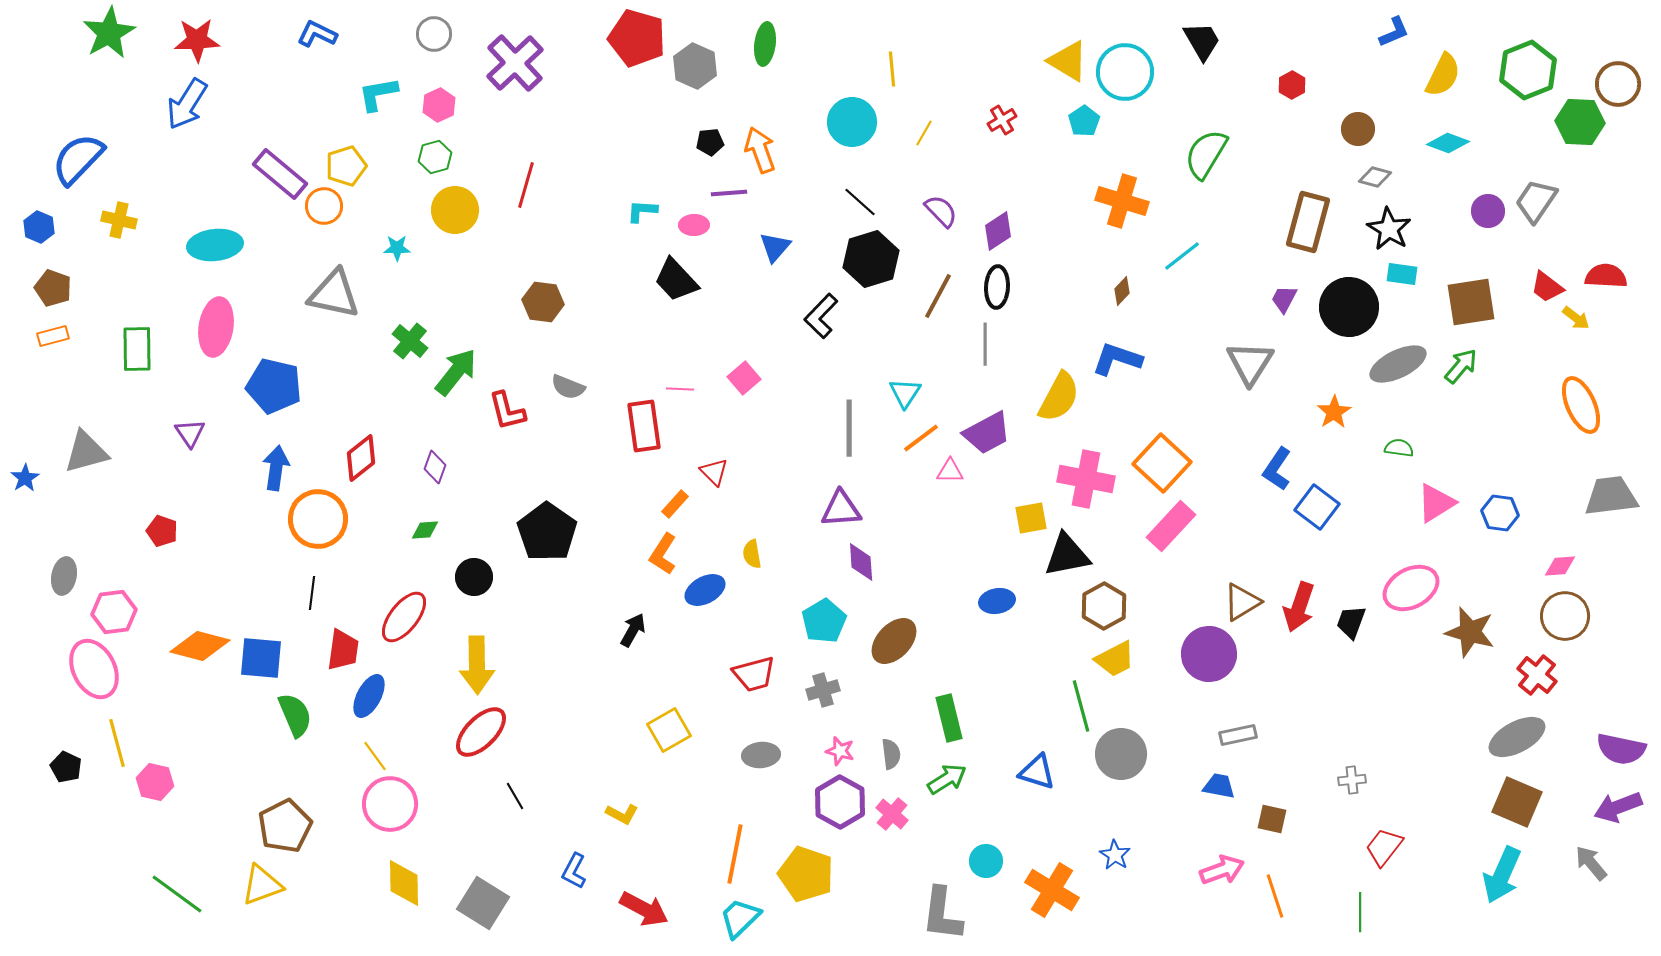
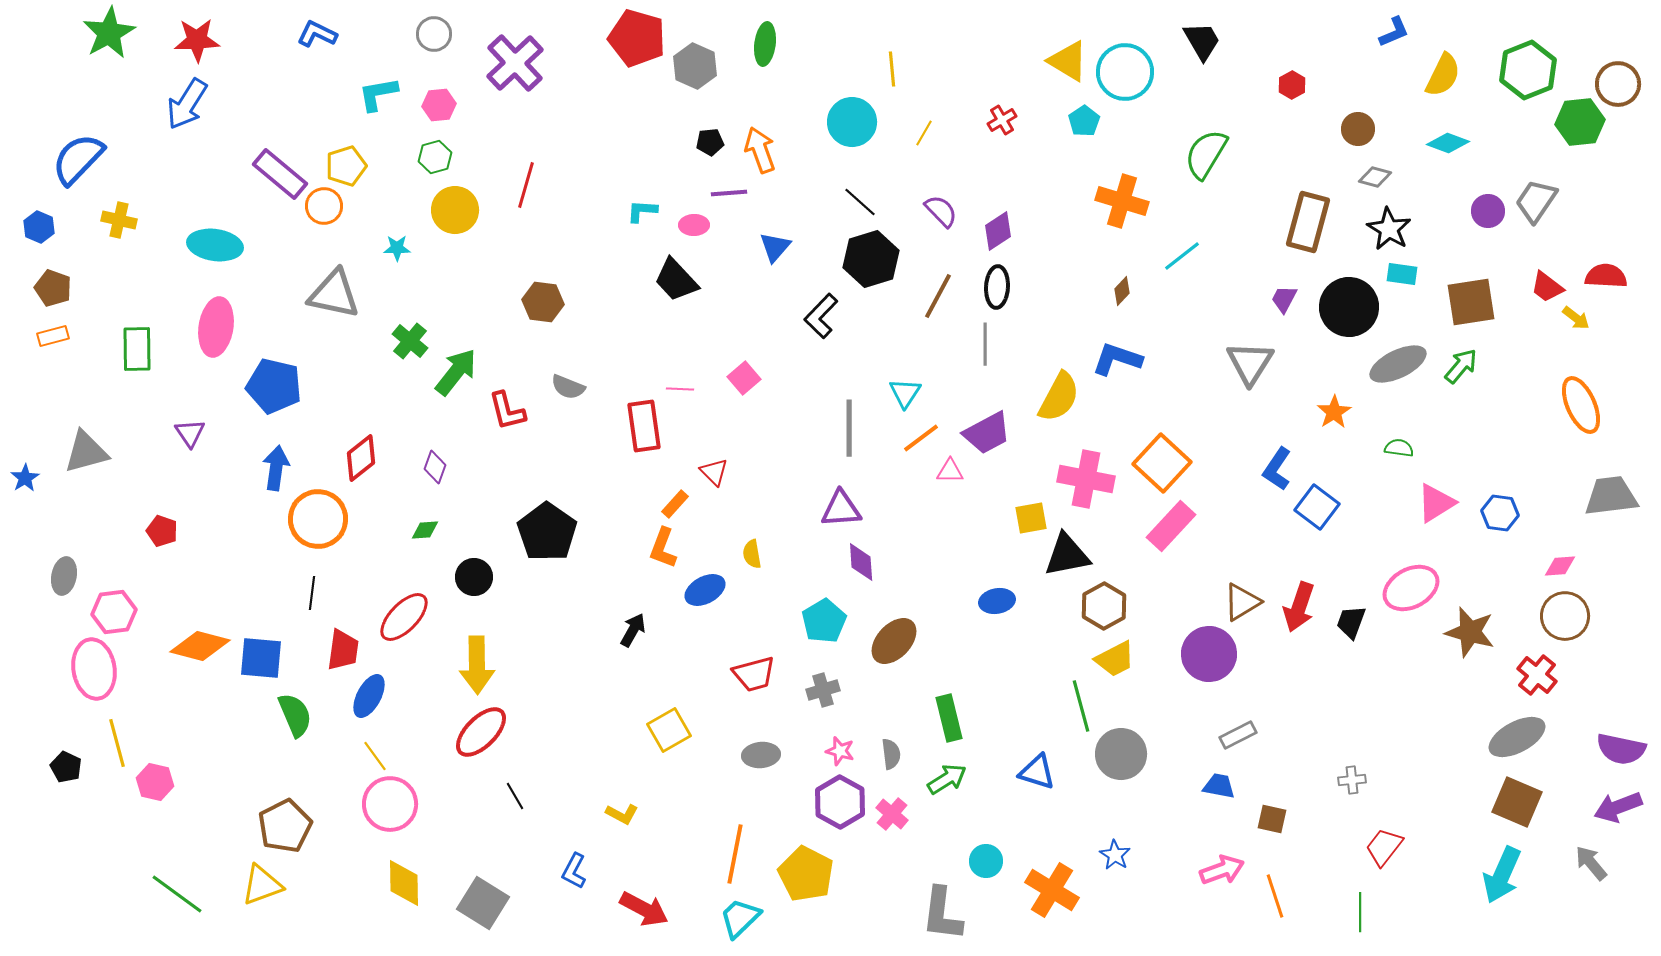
pink hexagon at (439, 105): rotated 20 degrees clockwise
green hexagon at (1580, 122): rotated 9 degrees counterclockwise
cyan ellipse at (215, 245): rotated 14 degrees clockwise
orange L-shape at (663, 554): moved 6 px up; rotated 12 degrees counterclockwise
red ellipse at (404, 617): rotated 6 degrees clockwise
pink ellipse at (94, 669): rotated 18 degrees clockwise
gray rectangle at (1238, 735): rotated 15 degrees counterclockwise
yellow pentagon at (806, 874): rotated 8 degrees clockwise
